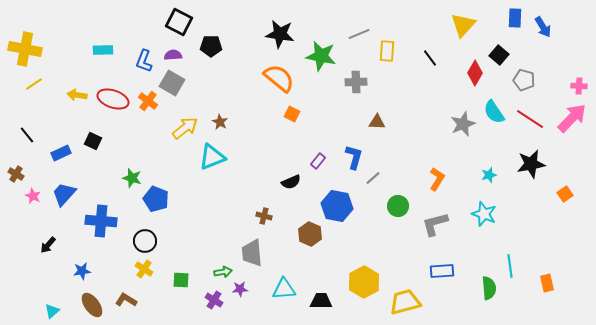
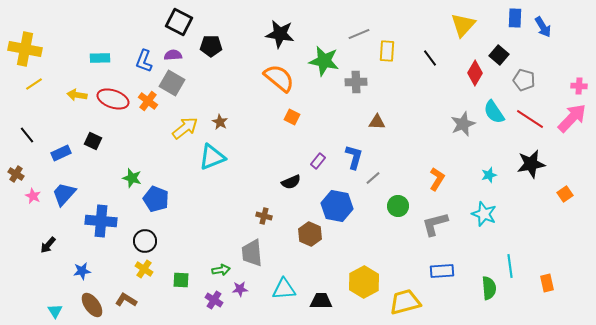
cyan rectangle at (103, 50): moved 3 px left, 8 px down
green star at (321, 56): moved 3 px right, 5 px down
orange square at (292, 114): moved 3 px down
green arrow at (223, 272): moved 2 px left, 2 px up
cyan triangle at (52, 311): moved 3 px right; rotated 21 degrees counterclockwise
